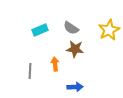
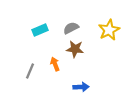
gray semicircle: rotated 119 degrees clockwise
orange arrow: rotated 16 degrees counterclockwise
gray line: rotated 21 degrees clockwise
blue arrow: moved 6 px right
